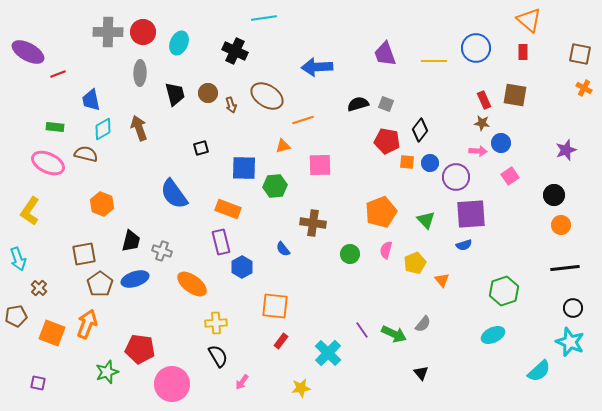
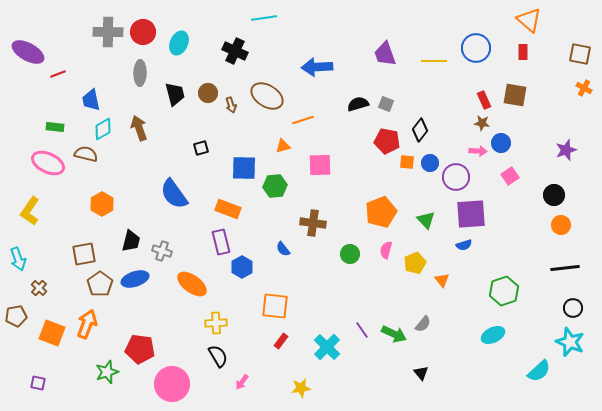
orange hexagon at (102, 204): rotated 10 degrees clockwise
cyan cross at (328, 353): moved 1 px left, 6 px up
